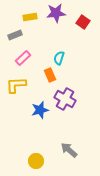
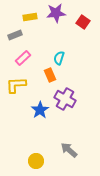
blue star: rotated 18 degrees counterclockwise
